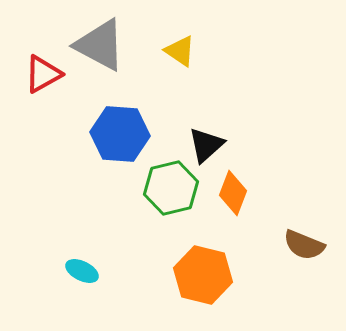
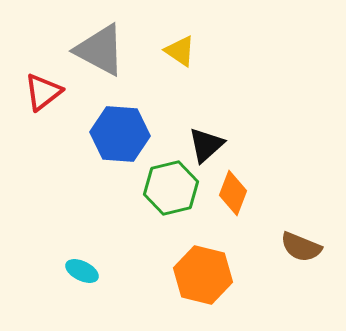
gray triangle: moved 5 px down
red triangle: moved 18 px down; rotated 9 degrees counterclockwise
brown semicircle: moved 3 px left, 2 px down
